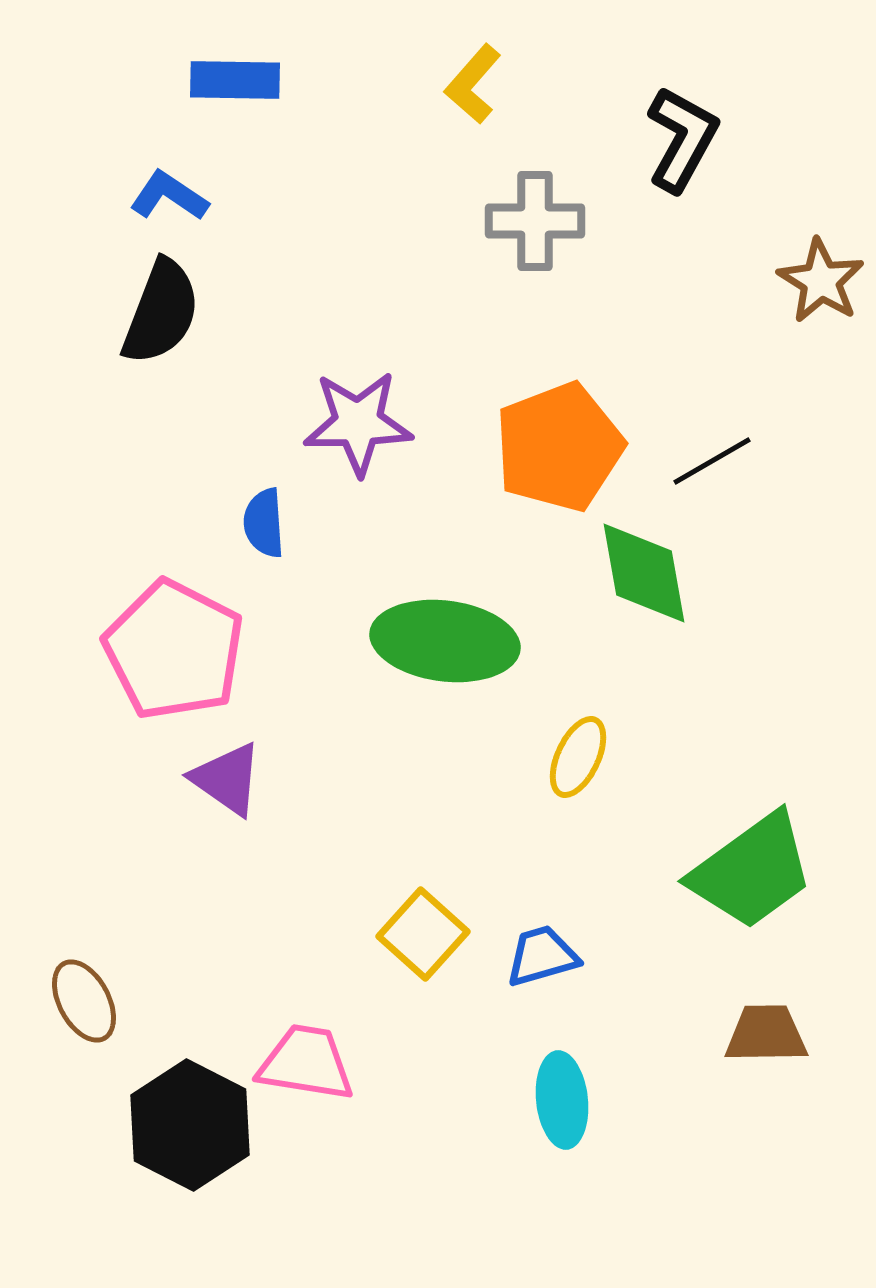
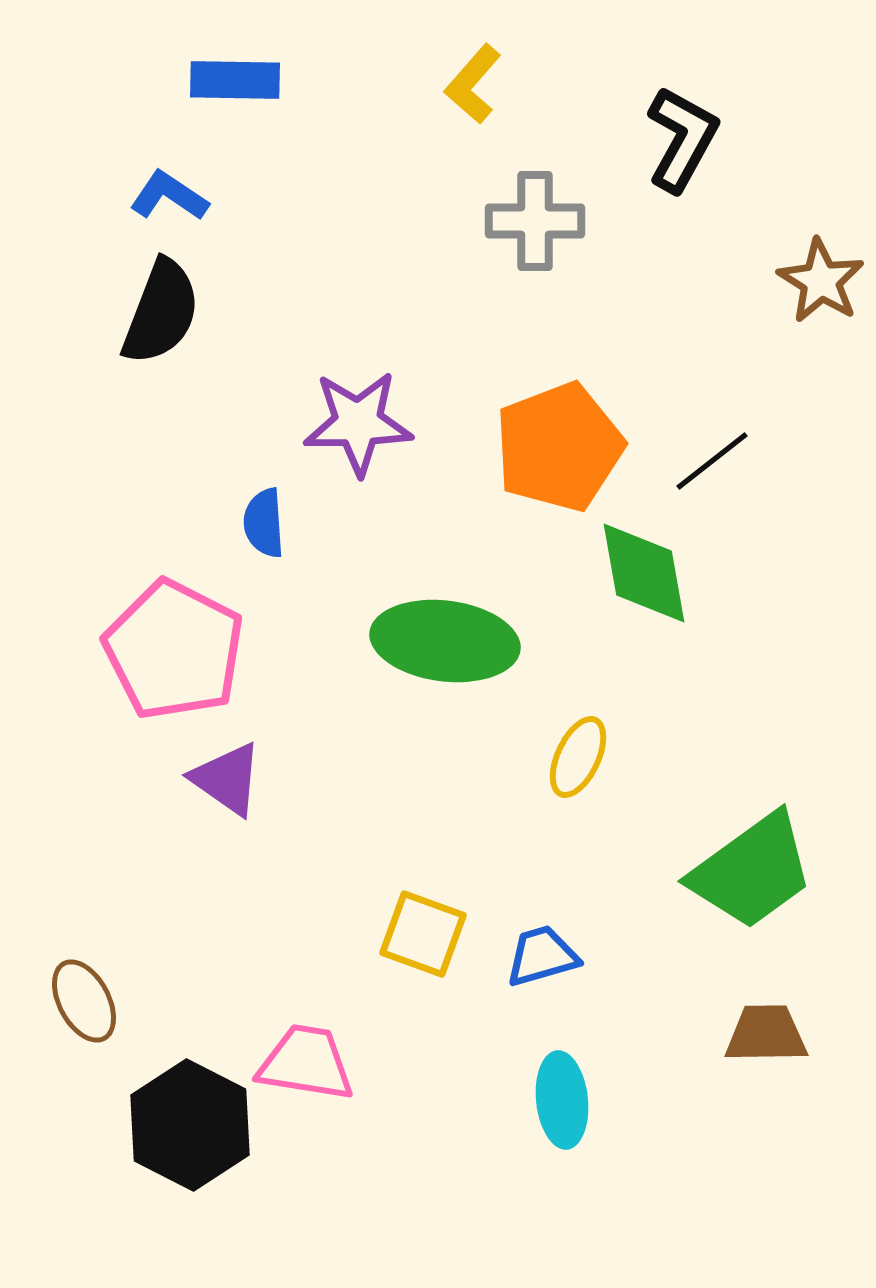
black line: rotated 8 degrees counterclockwise
yellow square: rotated 22 degrees counterclockwise
